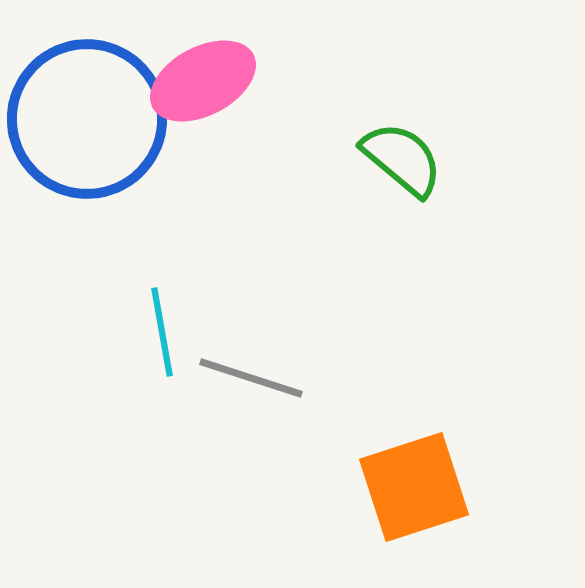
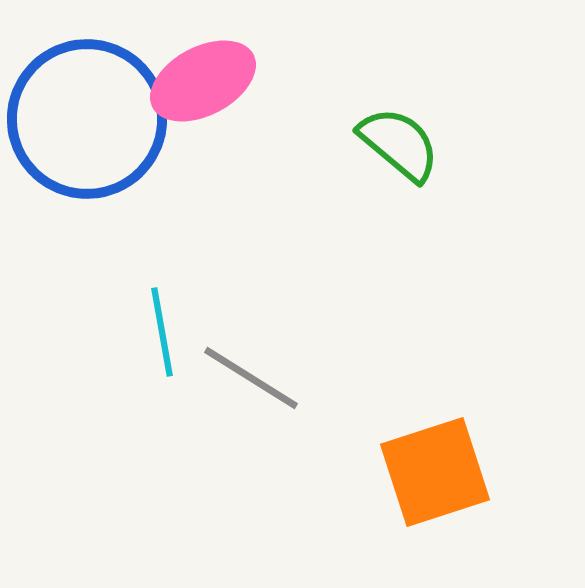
green semicircle: moved 3 px left, 15 px up
gray line: rotated 14 degrees clockwise
orange square: moved 21 px right, 15 px up
